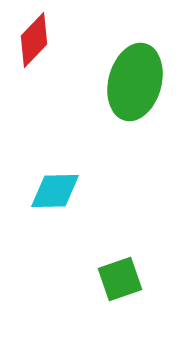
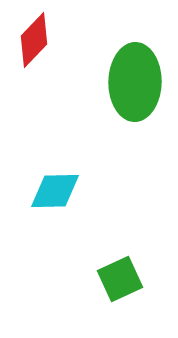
green ellipse: rotated 14 degrees counterclockwise
green square: rotated 6 degrees counterclockwise
